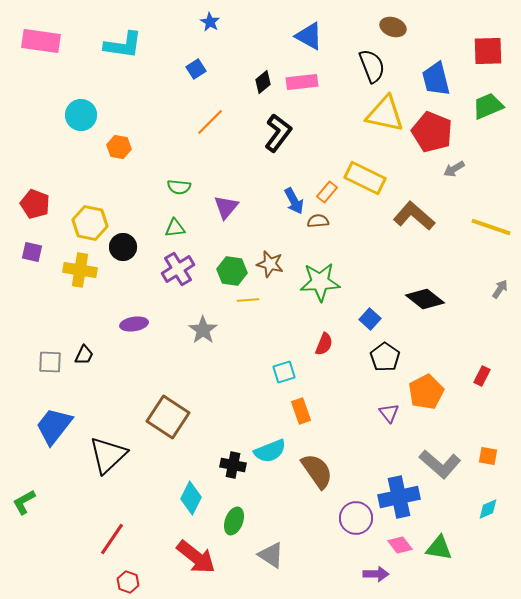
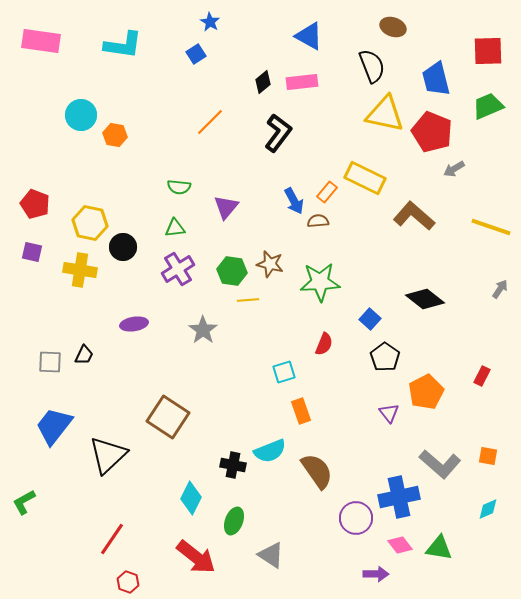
blue square at (196, 69): moved 15 px up
orange hexagon at (119, 147): moved 4 px left, 12 px up
